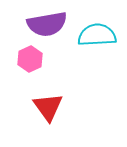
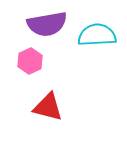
pink hexagon: moved 2 px down
red triangle: rotated 40 degrees counterclockwise
